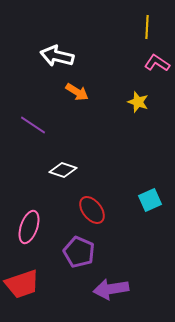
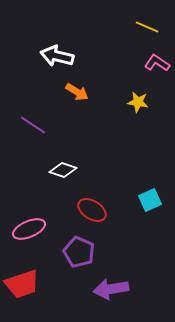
yellow line: rotated 70 degrees counterclockwise
yellow star: rotated 10 degrees counterclockwise
red ellipse: rotated 20 degrees counterclockwise
pink ellipse: moved 2 px down; rotated 48 degrees clockwise
